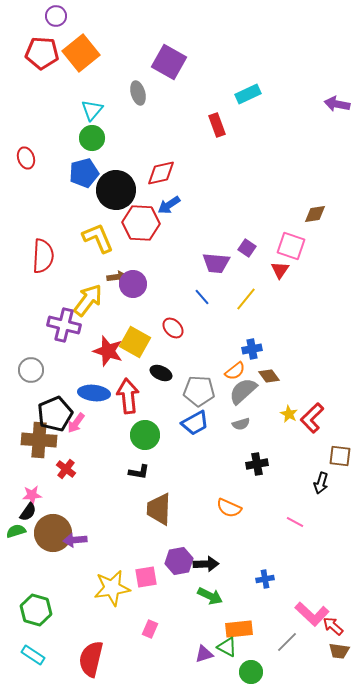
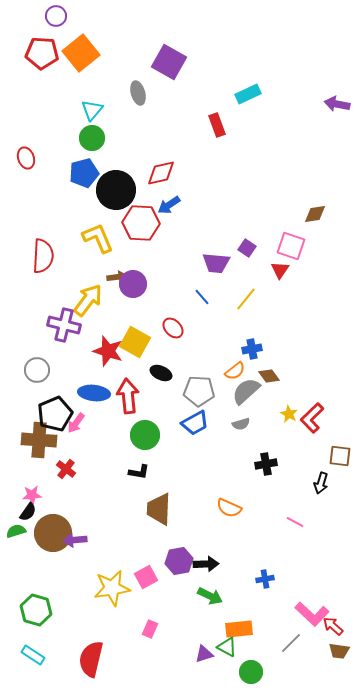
gray circle at (31, 370): moved 6 px right
gray semicircle at (243, 391): moved 3 px right
black cross at (257, 464): moved 9 px right
pink square at (146, 577): rotated 20 degrees counterclockwise
gray line at (287, 642): moved 4 px right, 1 px down
